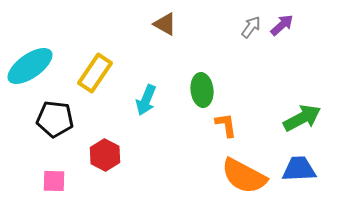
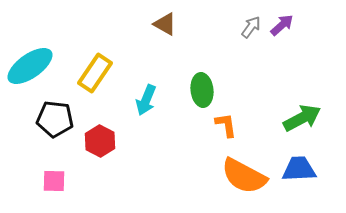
red hexagon: moved 5 px left, 14 px up
